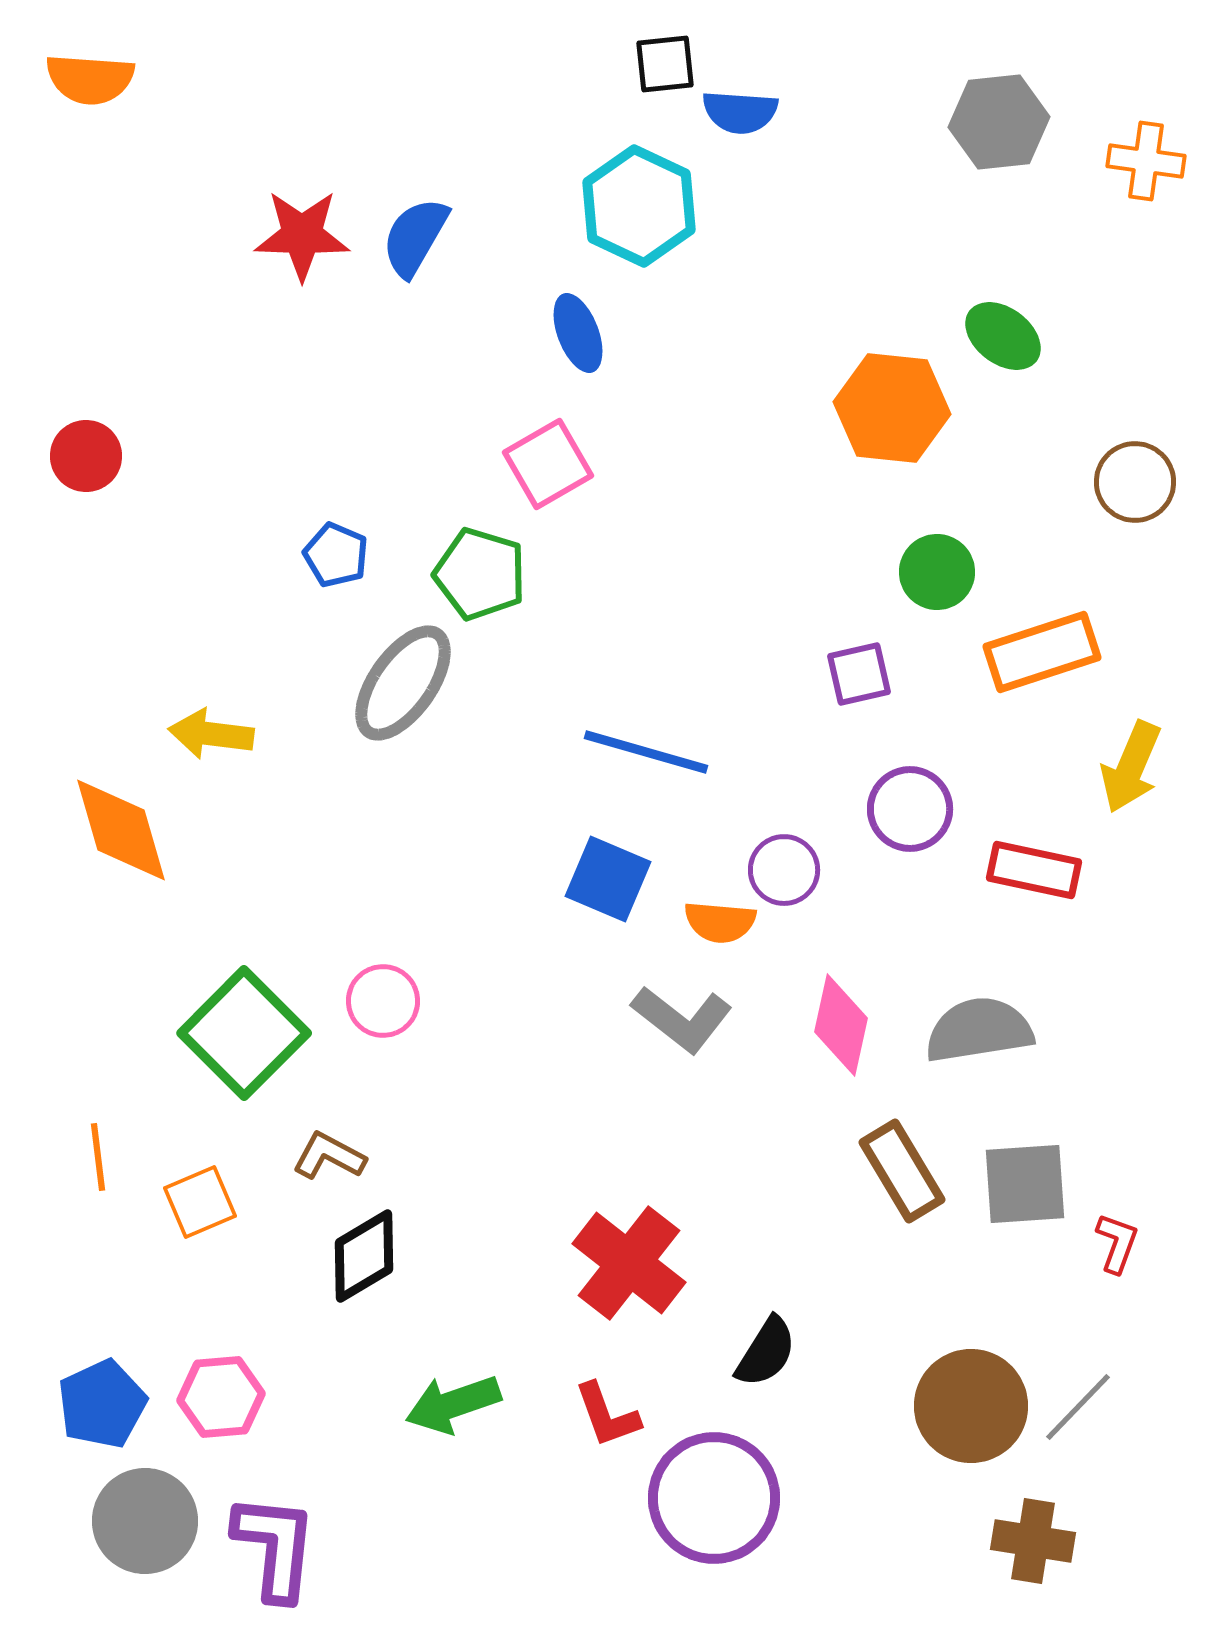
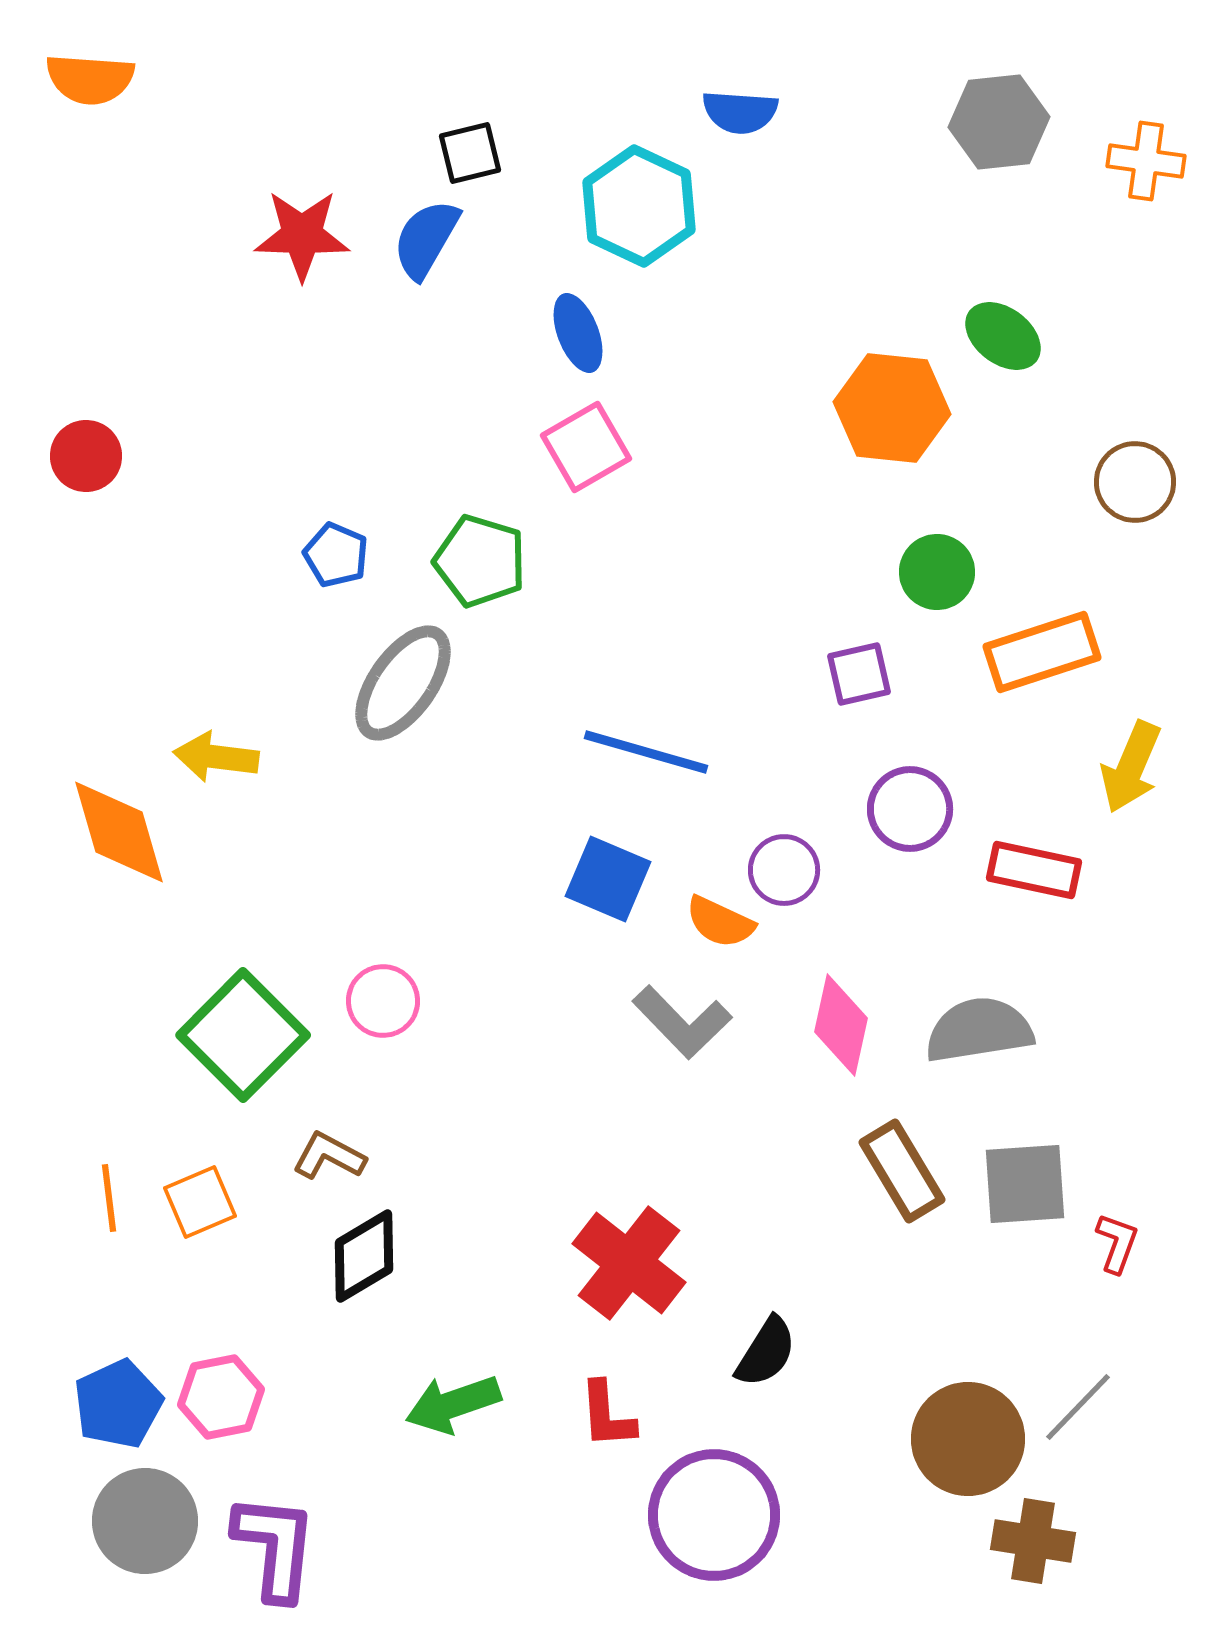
black square at (665, 64): moved 195 px left, 89 px down; rotated 8 degrees counterclockwise
blue semicircle at (415, 237): moved 11 px right, 2 px down
pink square at (548, 464): moved 38 px right, 17 px up
green pentagon at (480, 574): moved 13 px up
yellow arrow at (211, 734): moved 5 px right, 23 px down
orange diamond at (121, 830): moved 2 px left, 2 px down
orange semicircle at (720, 922): rotated 20 degrees clockwise
gray L-shape at (682, 1019): moved 3 px down; rotated 8 degrees clockwise
green square at (244, 1033): moved 1 px left, 2 px down
orange line at (98, 1157): moved 11 px right, 41 px down
pink hexagon at (221, 1397): rotated 6 degrees counterclockwise
blue pentagon at (102, 1404): moved 16 px right
brown circle at (971, 1406): moved 3 px left, 33 px down
red L-shape at (607, 1415): rotated 16 degrees clockwise
purple circle at (714, 1498): moved 17 px down
